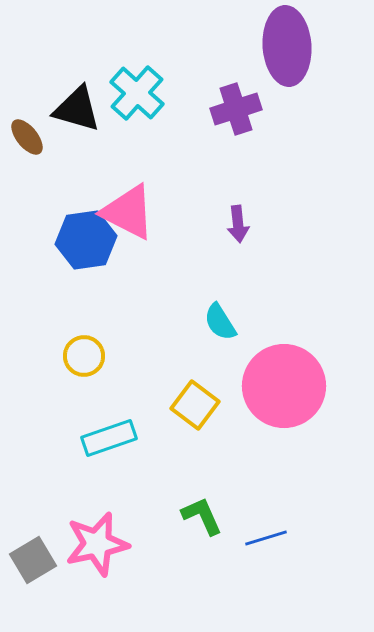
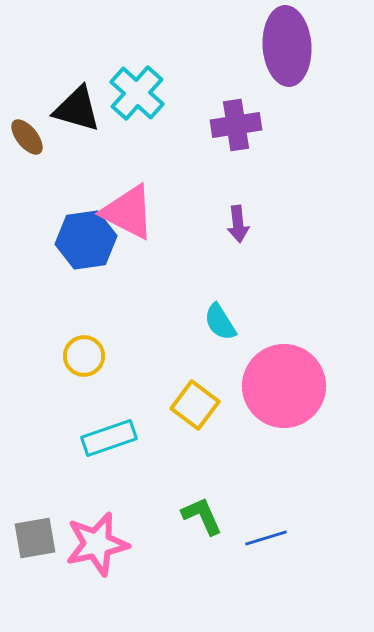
purple cross: moved 16 px down; rotated 9 degrees clockwise
gray square: moved 2 px right, 22 px up; rotated 21 degrees clockwise
